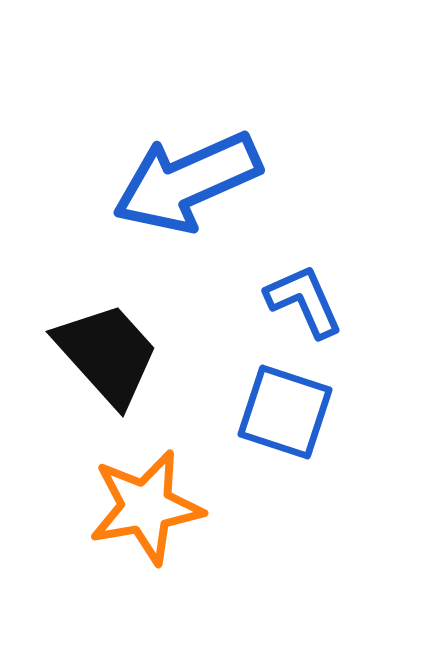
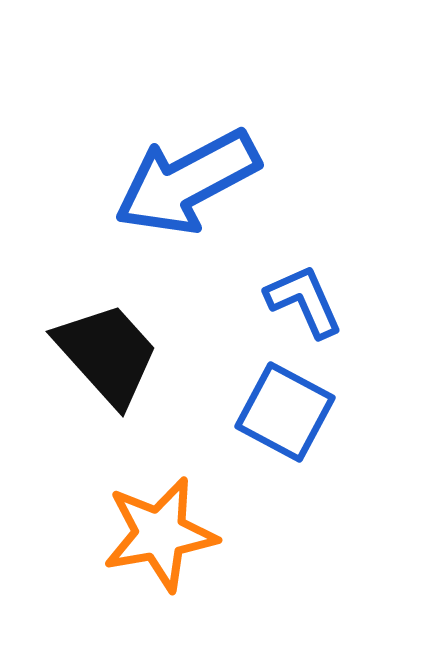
blue arrow: rotated 4 degrees counterclockwise
blue square: rotated 10 degrees clockwise
orange star: moved 14 px right, 27 px down
